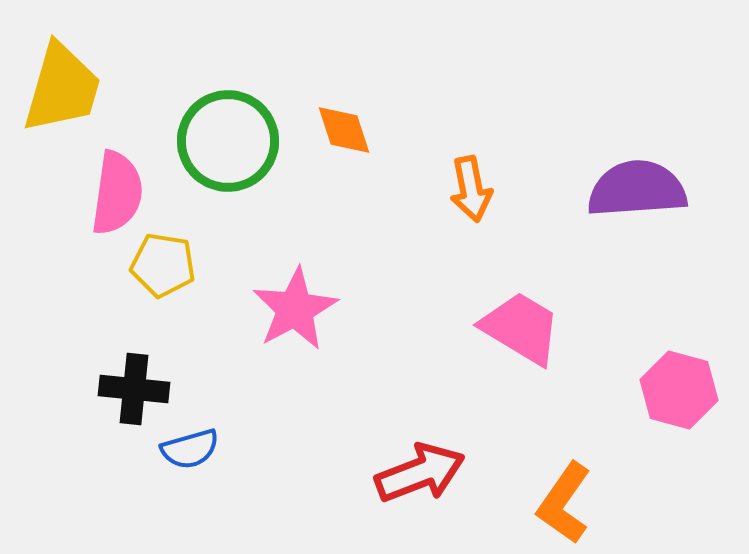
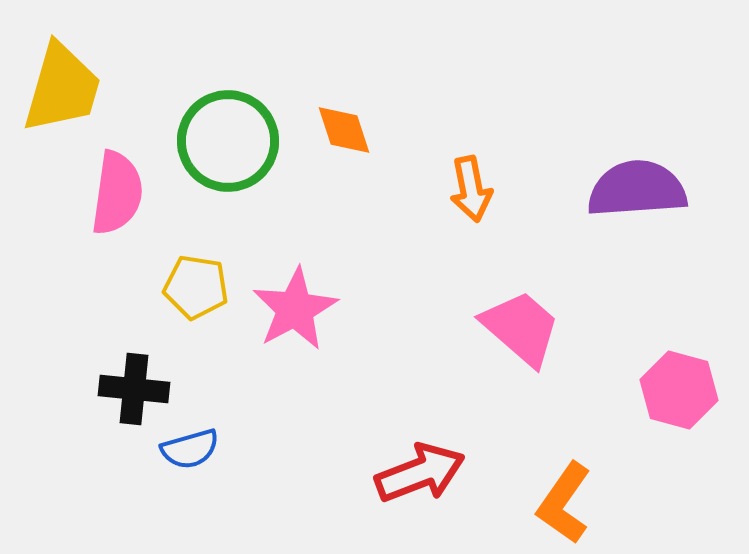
yellow pentagon: moved 33 px right, 22 px down
pink trapezoid: rotated 10 degrees clockwise
